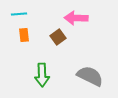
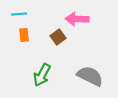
pink arrow: moved 1 px right, 1 px down
green arrow: rotated 30 degrees clockwise
